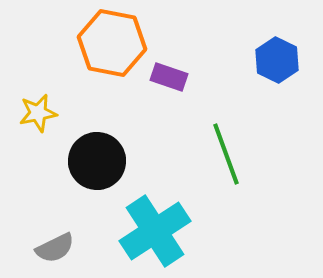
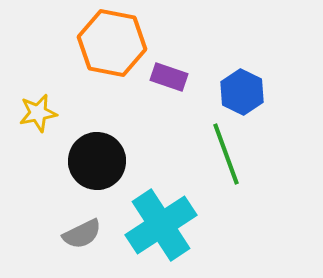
blue hexagon: moved 35 px left, 32 px down
cyan cross: moved 6 px right, 6 px up
gray semicircle: moved 27 px right, 14 px up
